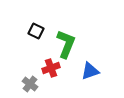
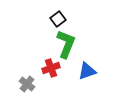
black square: moved 22 px right, 12 px up; rotated 28 degrees clockwise
blue triangle: moved 3 px left
gray cross: moved 3 px left
